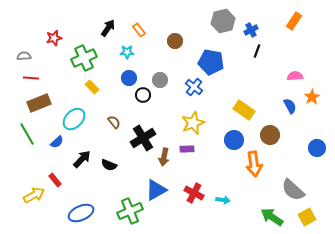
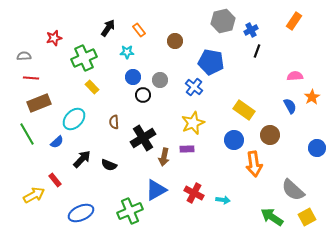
blue circle at (129, 78): moved 4 px right, 1 px up
brown semicircle at (114, 122): rotated 144 degrees counterclockwise
